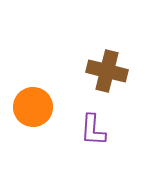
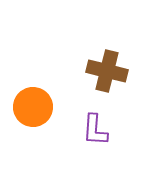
purple L-shape: moved 2 px right
